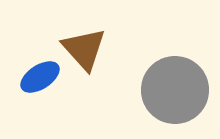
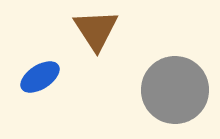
brown triangle: moved 12 px right, 19 px up; rotated 9 degrees clockwise
